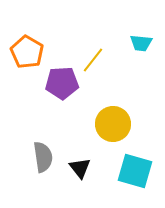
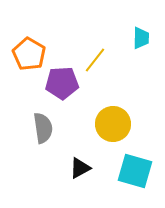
cyan trapezoid: moved 5 px up; rotated 95 degrees counterclockwise
orange pentagon: moved 2 px right, 2 px down
yellow line: moved 2 px right
gray semicircle: moved 29 px up
black triangle: rotated 40 degrees clockwise
